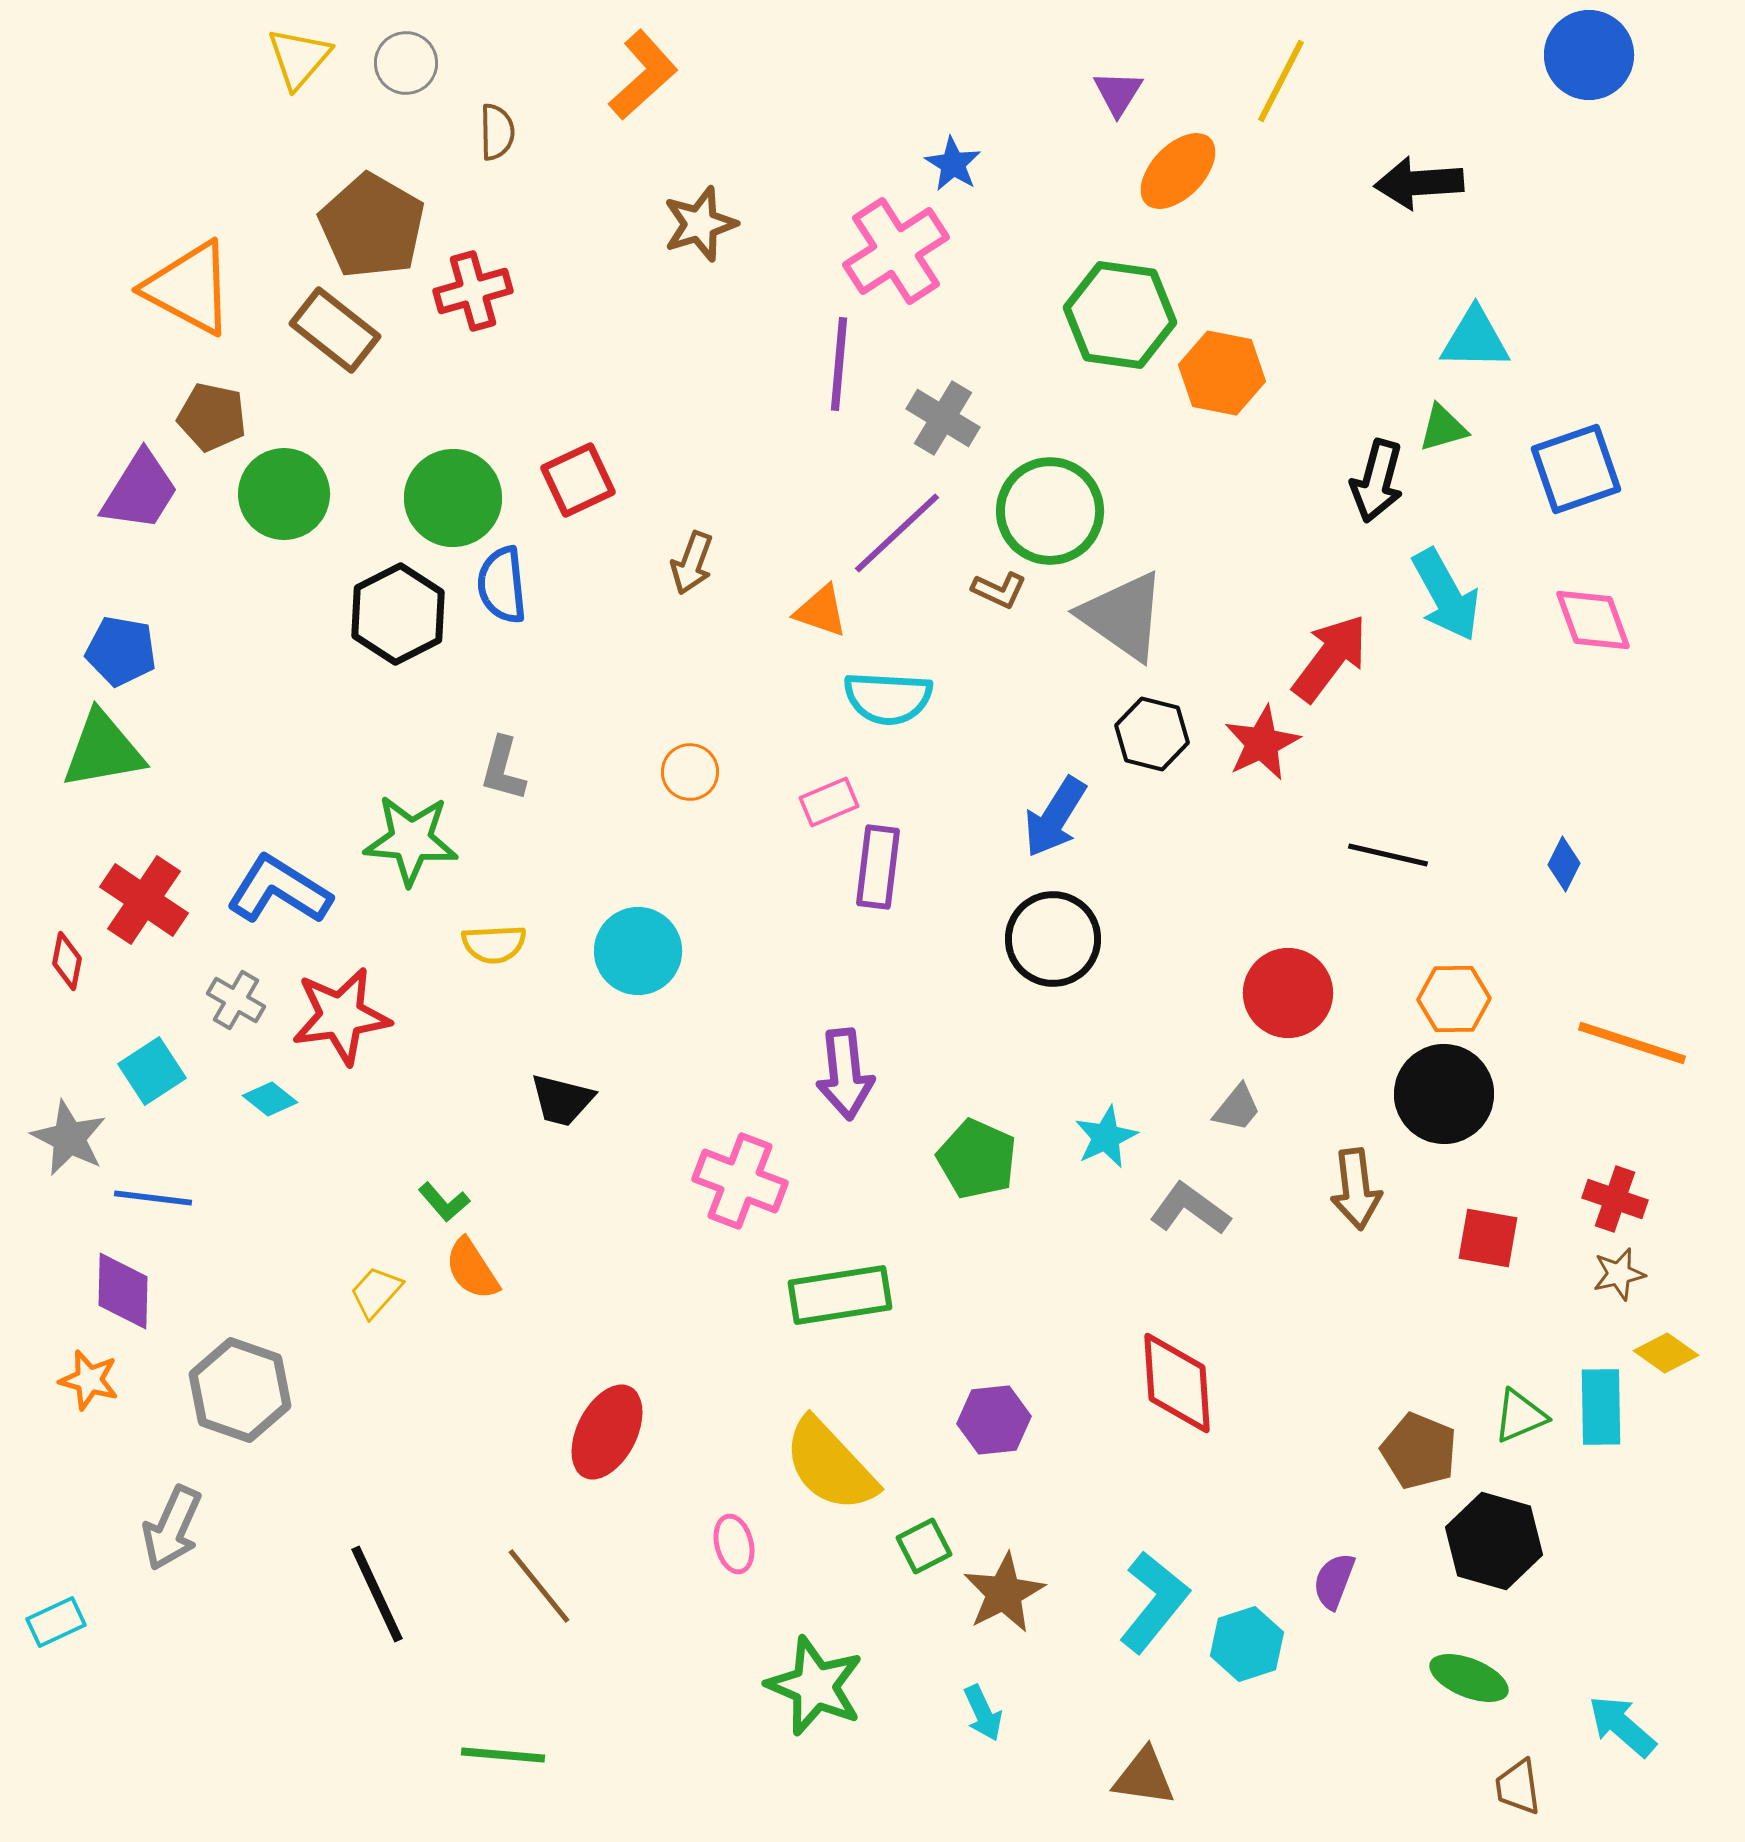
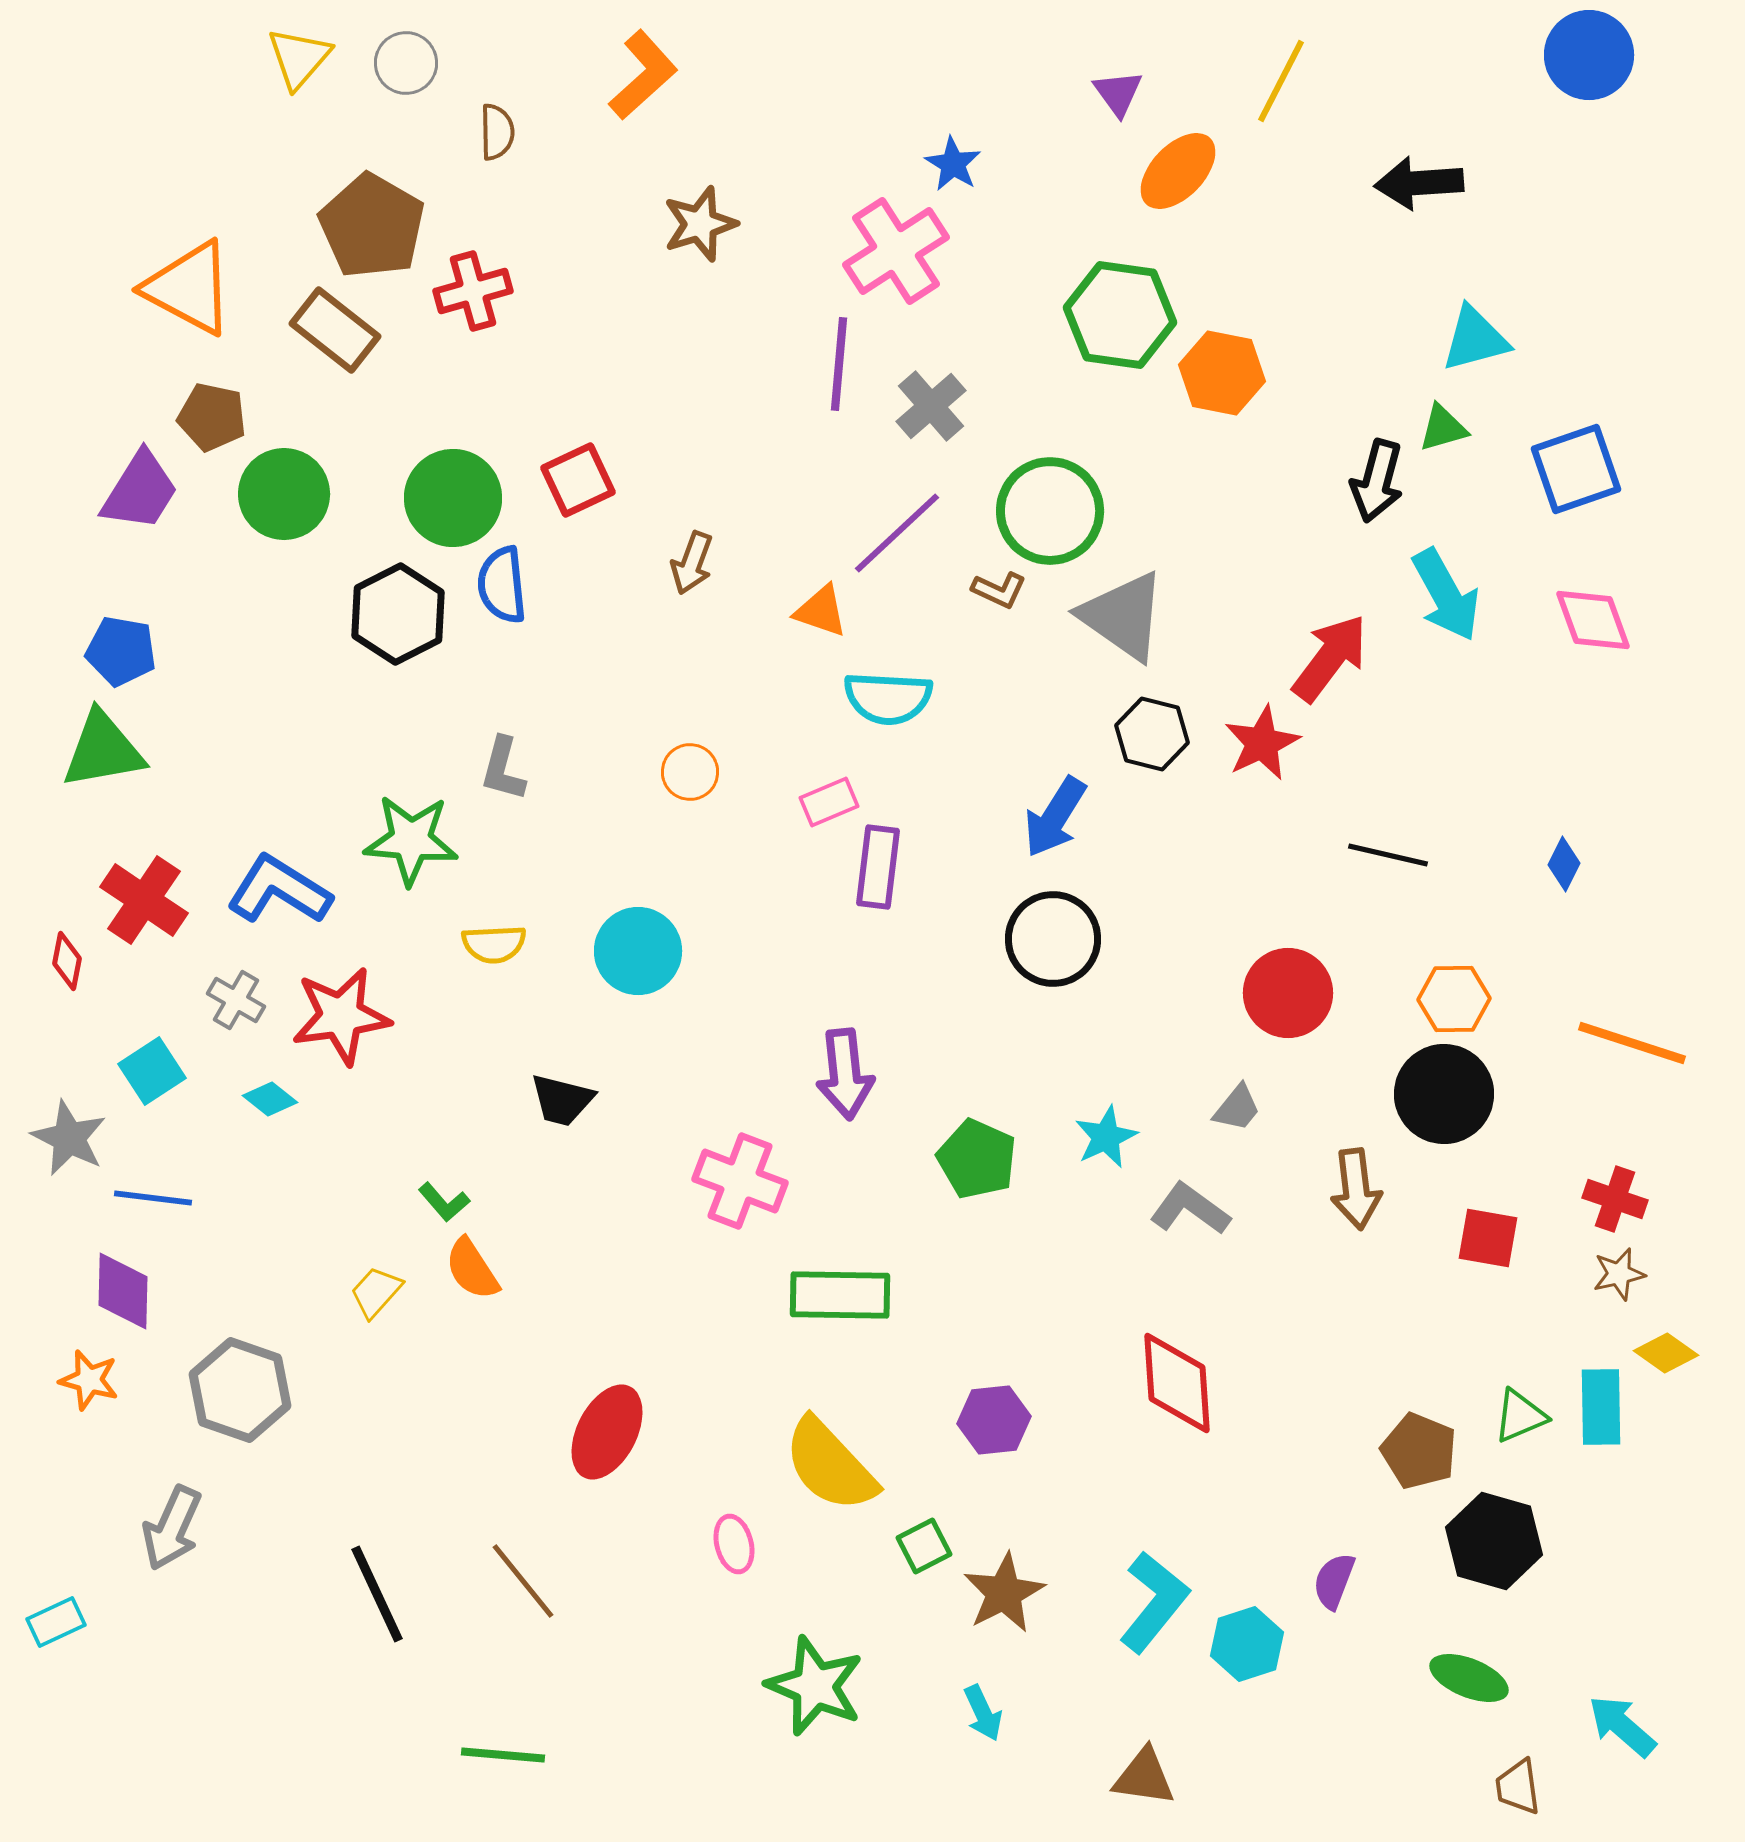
purple triangle at (1118, 93): rotated 8 degrees counterclockwise
cyan triangle at (1475, 339): rotated 16 degrees counterclockwise
gray cross at (943, 418): moved 12 px left, 12 px up; rotated 18 degrees clockwise
green rectangle at (840, 1295): rotated 10 degrees clockwise
brown line at (539, 1586): moved 16 px left, 5 px up
